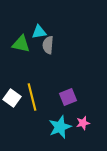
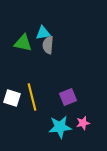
cyan triangle: moved 4 px right, 1 px down
green triangle: moved 2 px right, 1 px up
white square: rotated 18 degrees counterclockwise
cyan star: rotated 15 degrees clockwise
